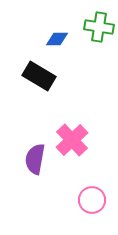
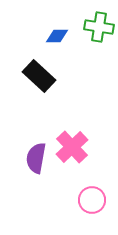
blue diamond: moved 3 px up
black rectangle: rotated 12 degrees clockwise
pink cross: moved 7 px down
purple semicircle: moved 1 px right, 1 px up
